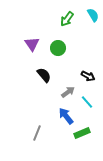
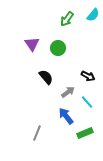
cyan semicircle: rotated 72 degrees clockwise
black semicircle: moved 2 px right, 2 px down
green rectangle: moved 3 px right
